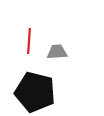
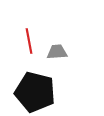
red line: rotated 15 degrees counterclockwise
